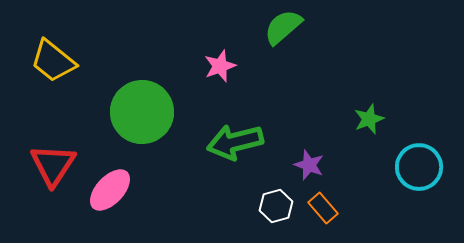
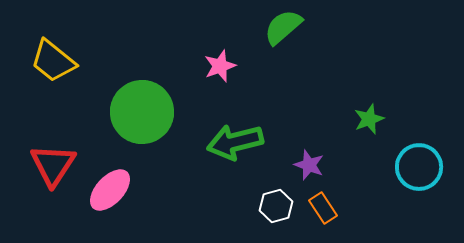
orange rectangle: rotated 8 degrees clockwise
